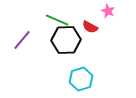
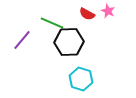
green line: moved 5 px left, 3 px down
red semicircle: moved 3 px left, 13 px up
black hexagon: moved 3 px right, 2 px down
cyan hexagon: rotated 25 degrees counterclockwise
